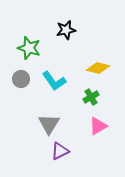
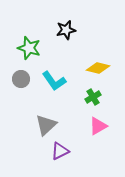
green cross: moved 2 px right
gray triangle: moved 3 px left, 1 px down; rotated 15 degrees clockwise
